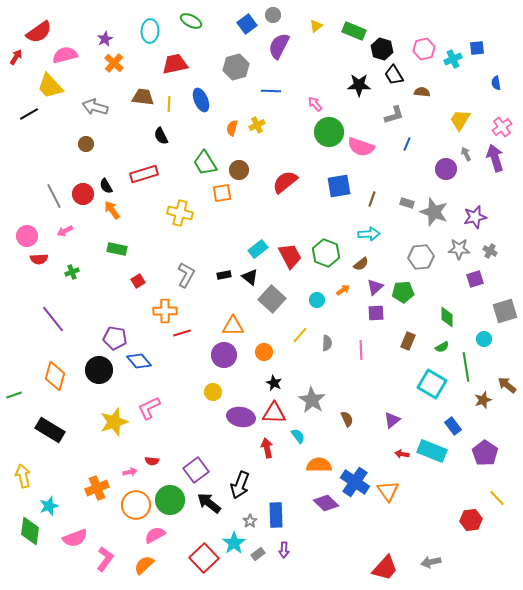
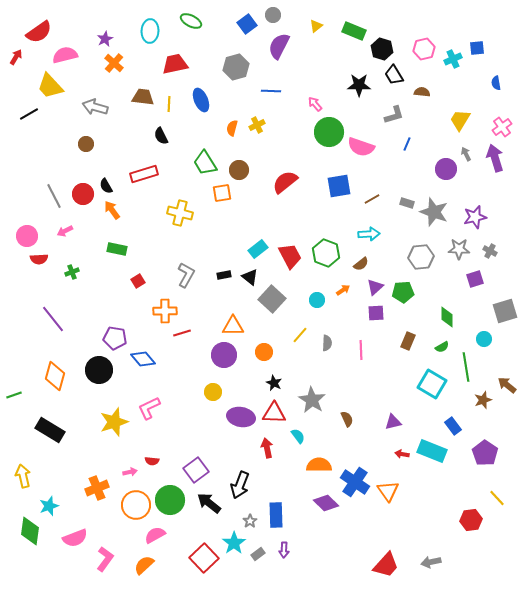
brown line at (372, 199): rotated 42 degrees clockwise
blue diamond at (139, 361): moved 4 px right, 2 px up
purple triangle at (392, 420): moved 1 px right, 2 px down; rotated 24 degrees clockwise
red trapezoid at (385, 568): moved 1 px right, 3 px up
